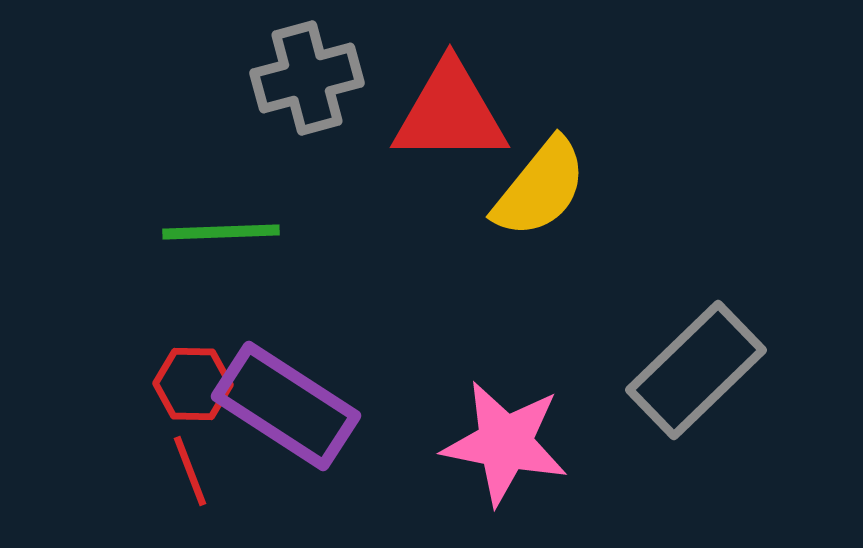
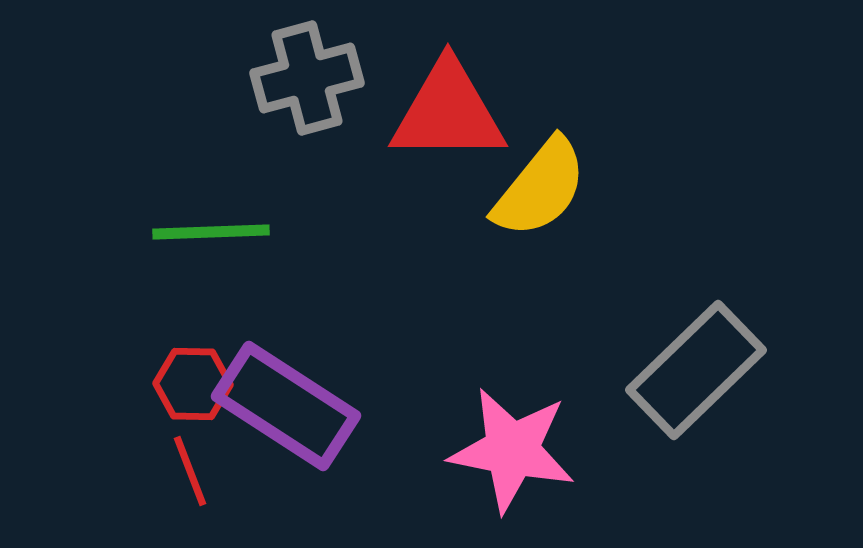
red triangle: moved 2 px left, 1 px up
green line: moved 10 px left
pink star: moved 7 px right, 7 px down
